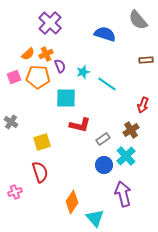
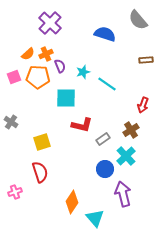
red L-shape: moved 2 px right
blue circle: moved 1 px right, 4 px down
